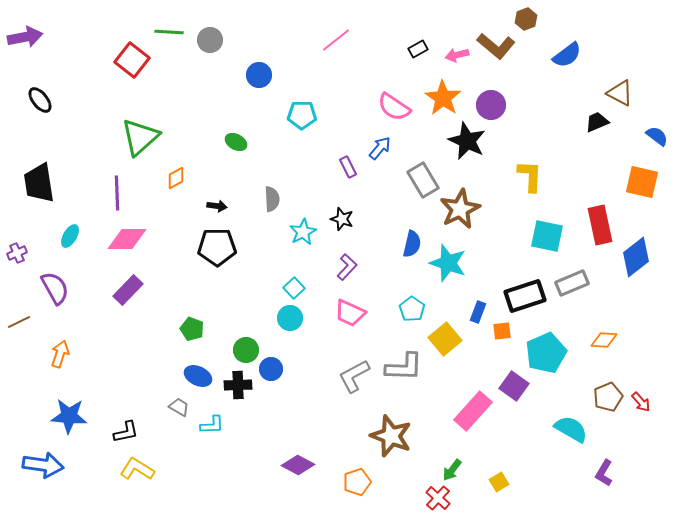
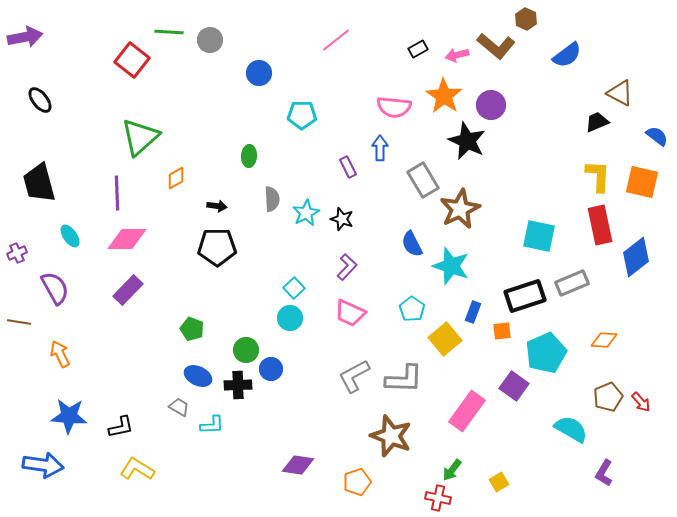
brown hexagon at (526, 19): rotated 15 degrees counterclockwise
blue circle at (259, 75): moved 2 px up
orange star at (443, 98): moved 1 px right, 2 px up
pink semicircle at (394, 107): rotated 28 degrees counterclockwise
green ellipse at (236, 142): moved 13 px right, 14 px down; rotated 65 degrees clockwise
blue arrow at (380, 148): rotated 40 degrees counterclockwise
yellow L-shape at (530, 176): moved 68 px right
black trapezoid at (39, 183): rotated 6 degrees counterclockwise
cyan star at (303, 232): moved 3 px right, 19 px up
cyan ellipse at (70, 236): rotated 65 degrees counterclockwise
cyan square at (547, 236): moved 8 px left
blue semicircle at (412, 244): rotated 140 degrees clockwise
cyan star at (448, 263): moved 3 px right, 3 px down
blue rectangle at (478, 312): moved 5 px left
brown line at (19, 322): rotated 35 degrees clockwise
orange arrow at (60, 354): rotated 44 degrees counterclockwise
gray L-shape at (404, 367): moved 12 px down
pink rectangle at (473, 411): moved 6 px left; rotated 6 degrees counterclockwise
black L-shape at (126, 432): moved 5 px left, 5 px up
purple diamond at (298, 465): rotated 20 degrees counterclockwise
red cross at (438, 498): rotated 30 degrees counterclockwise
